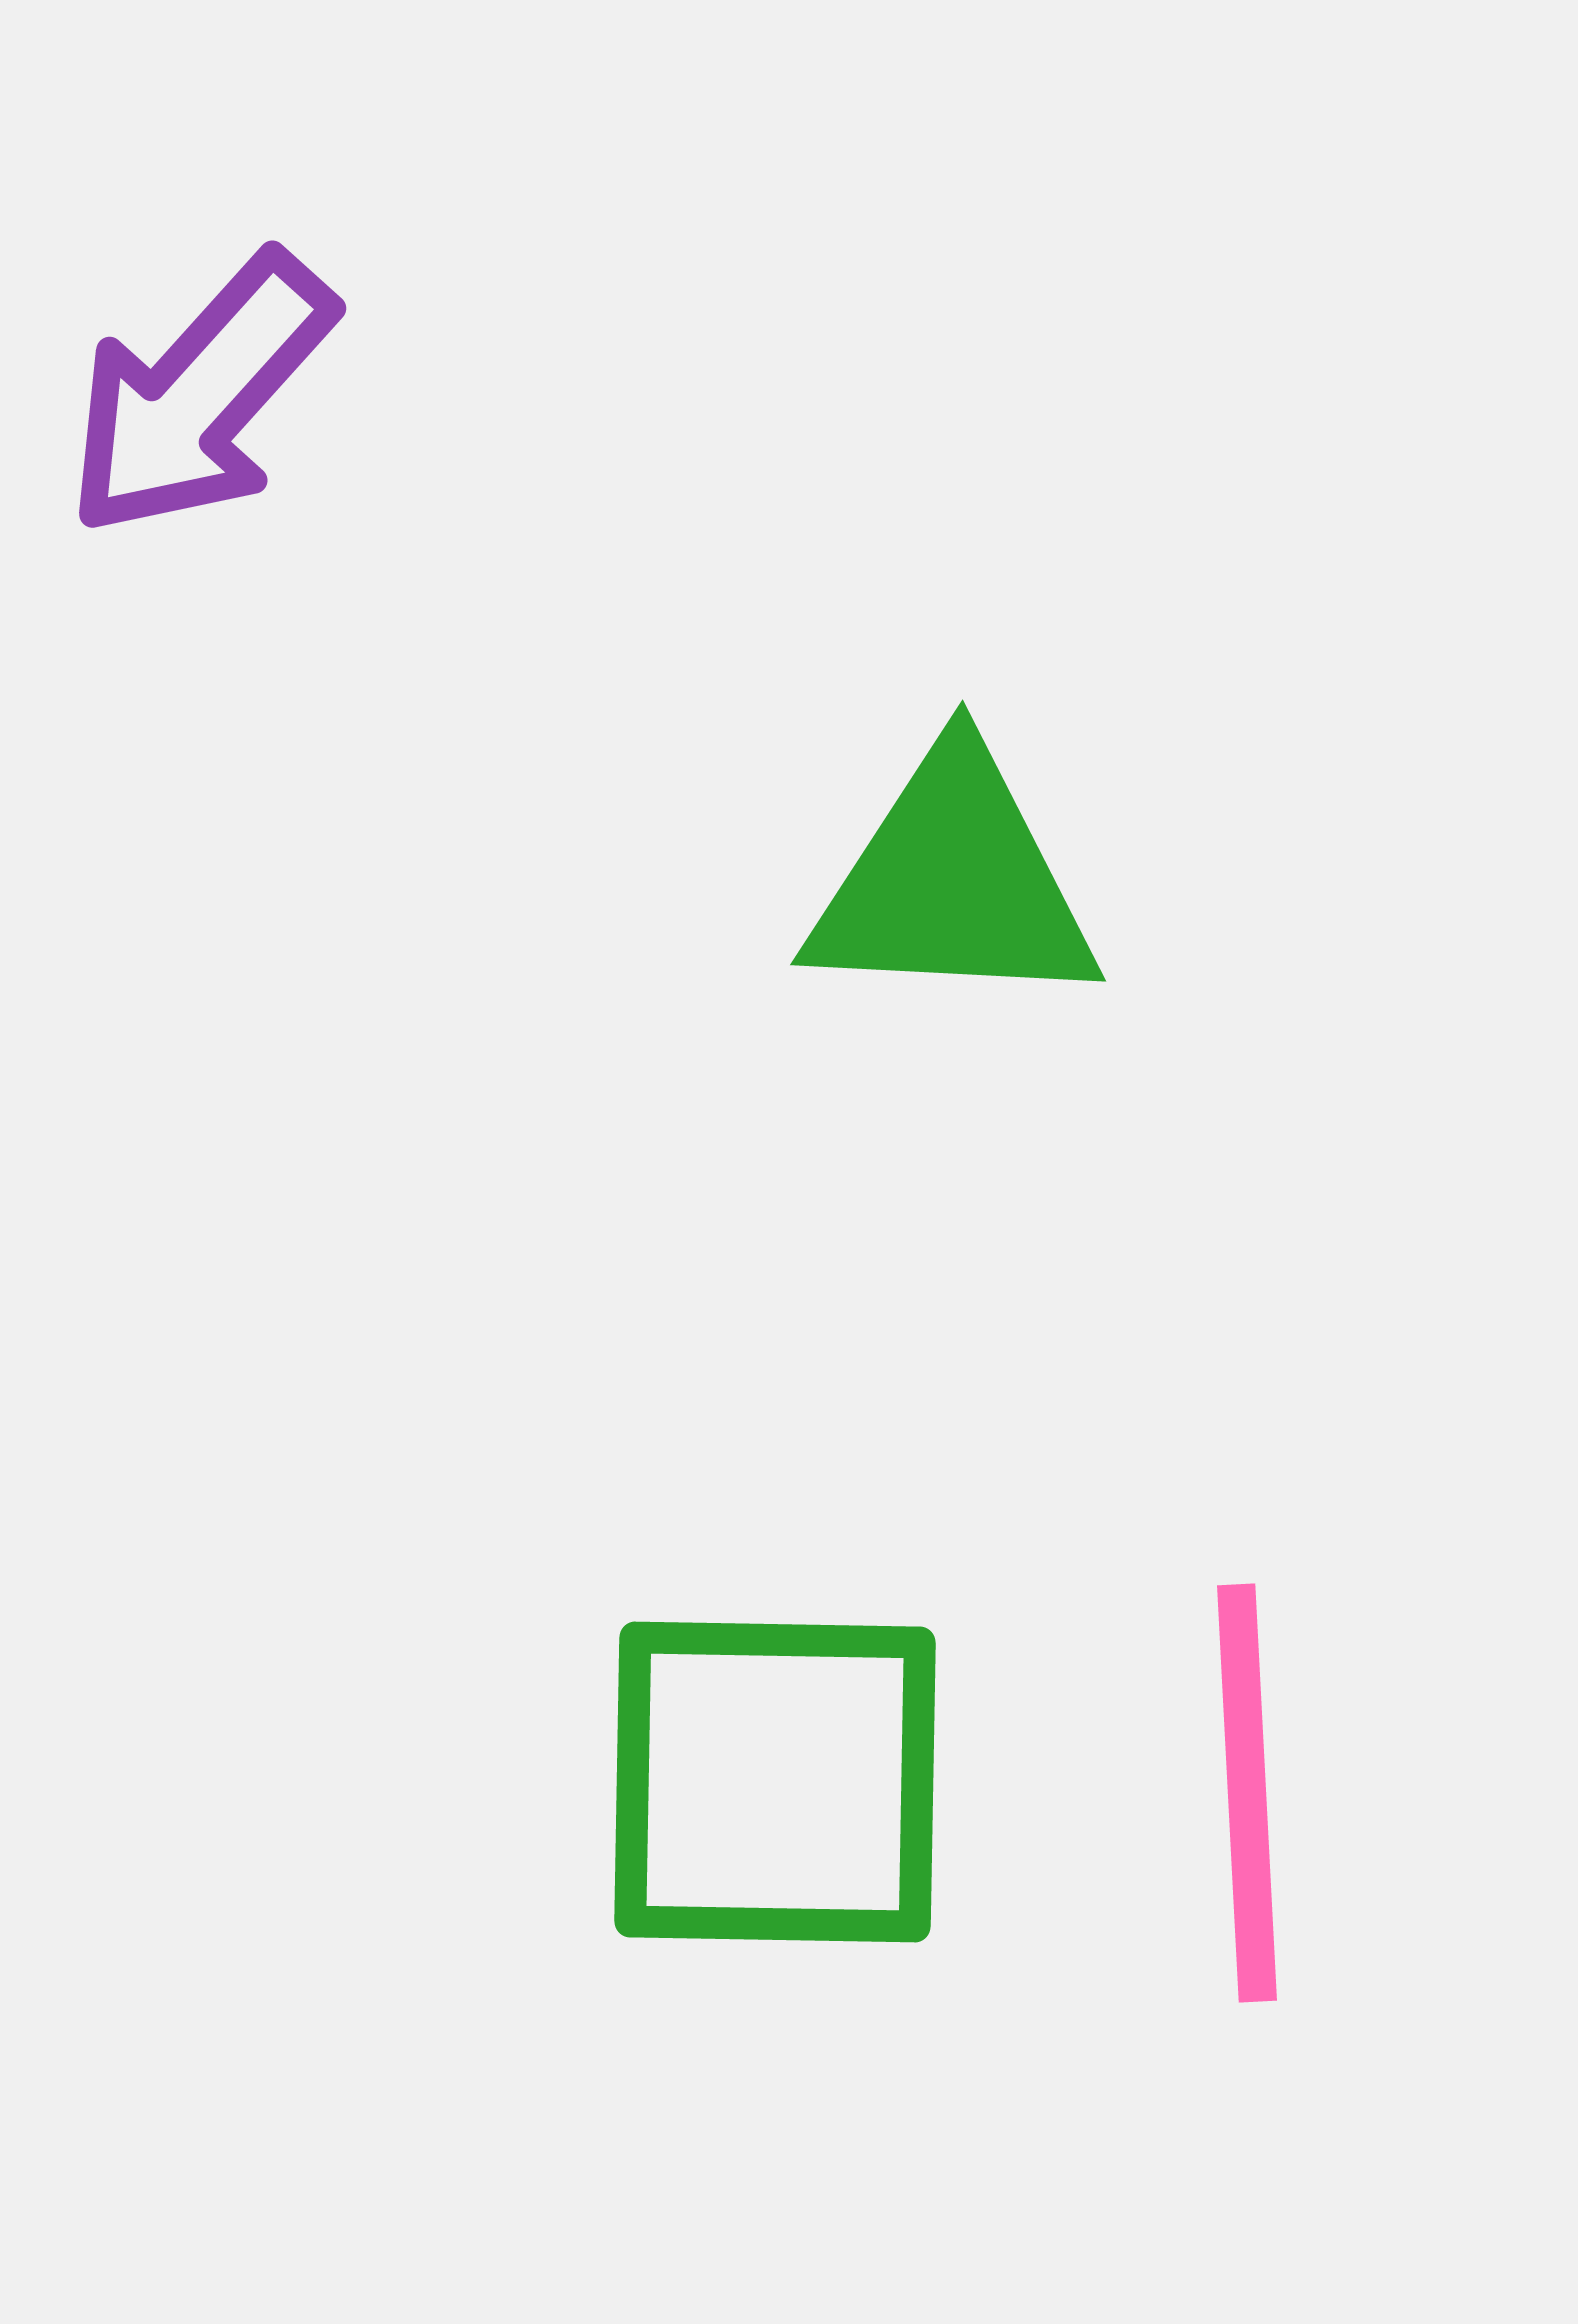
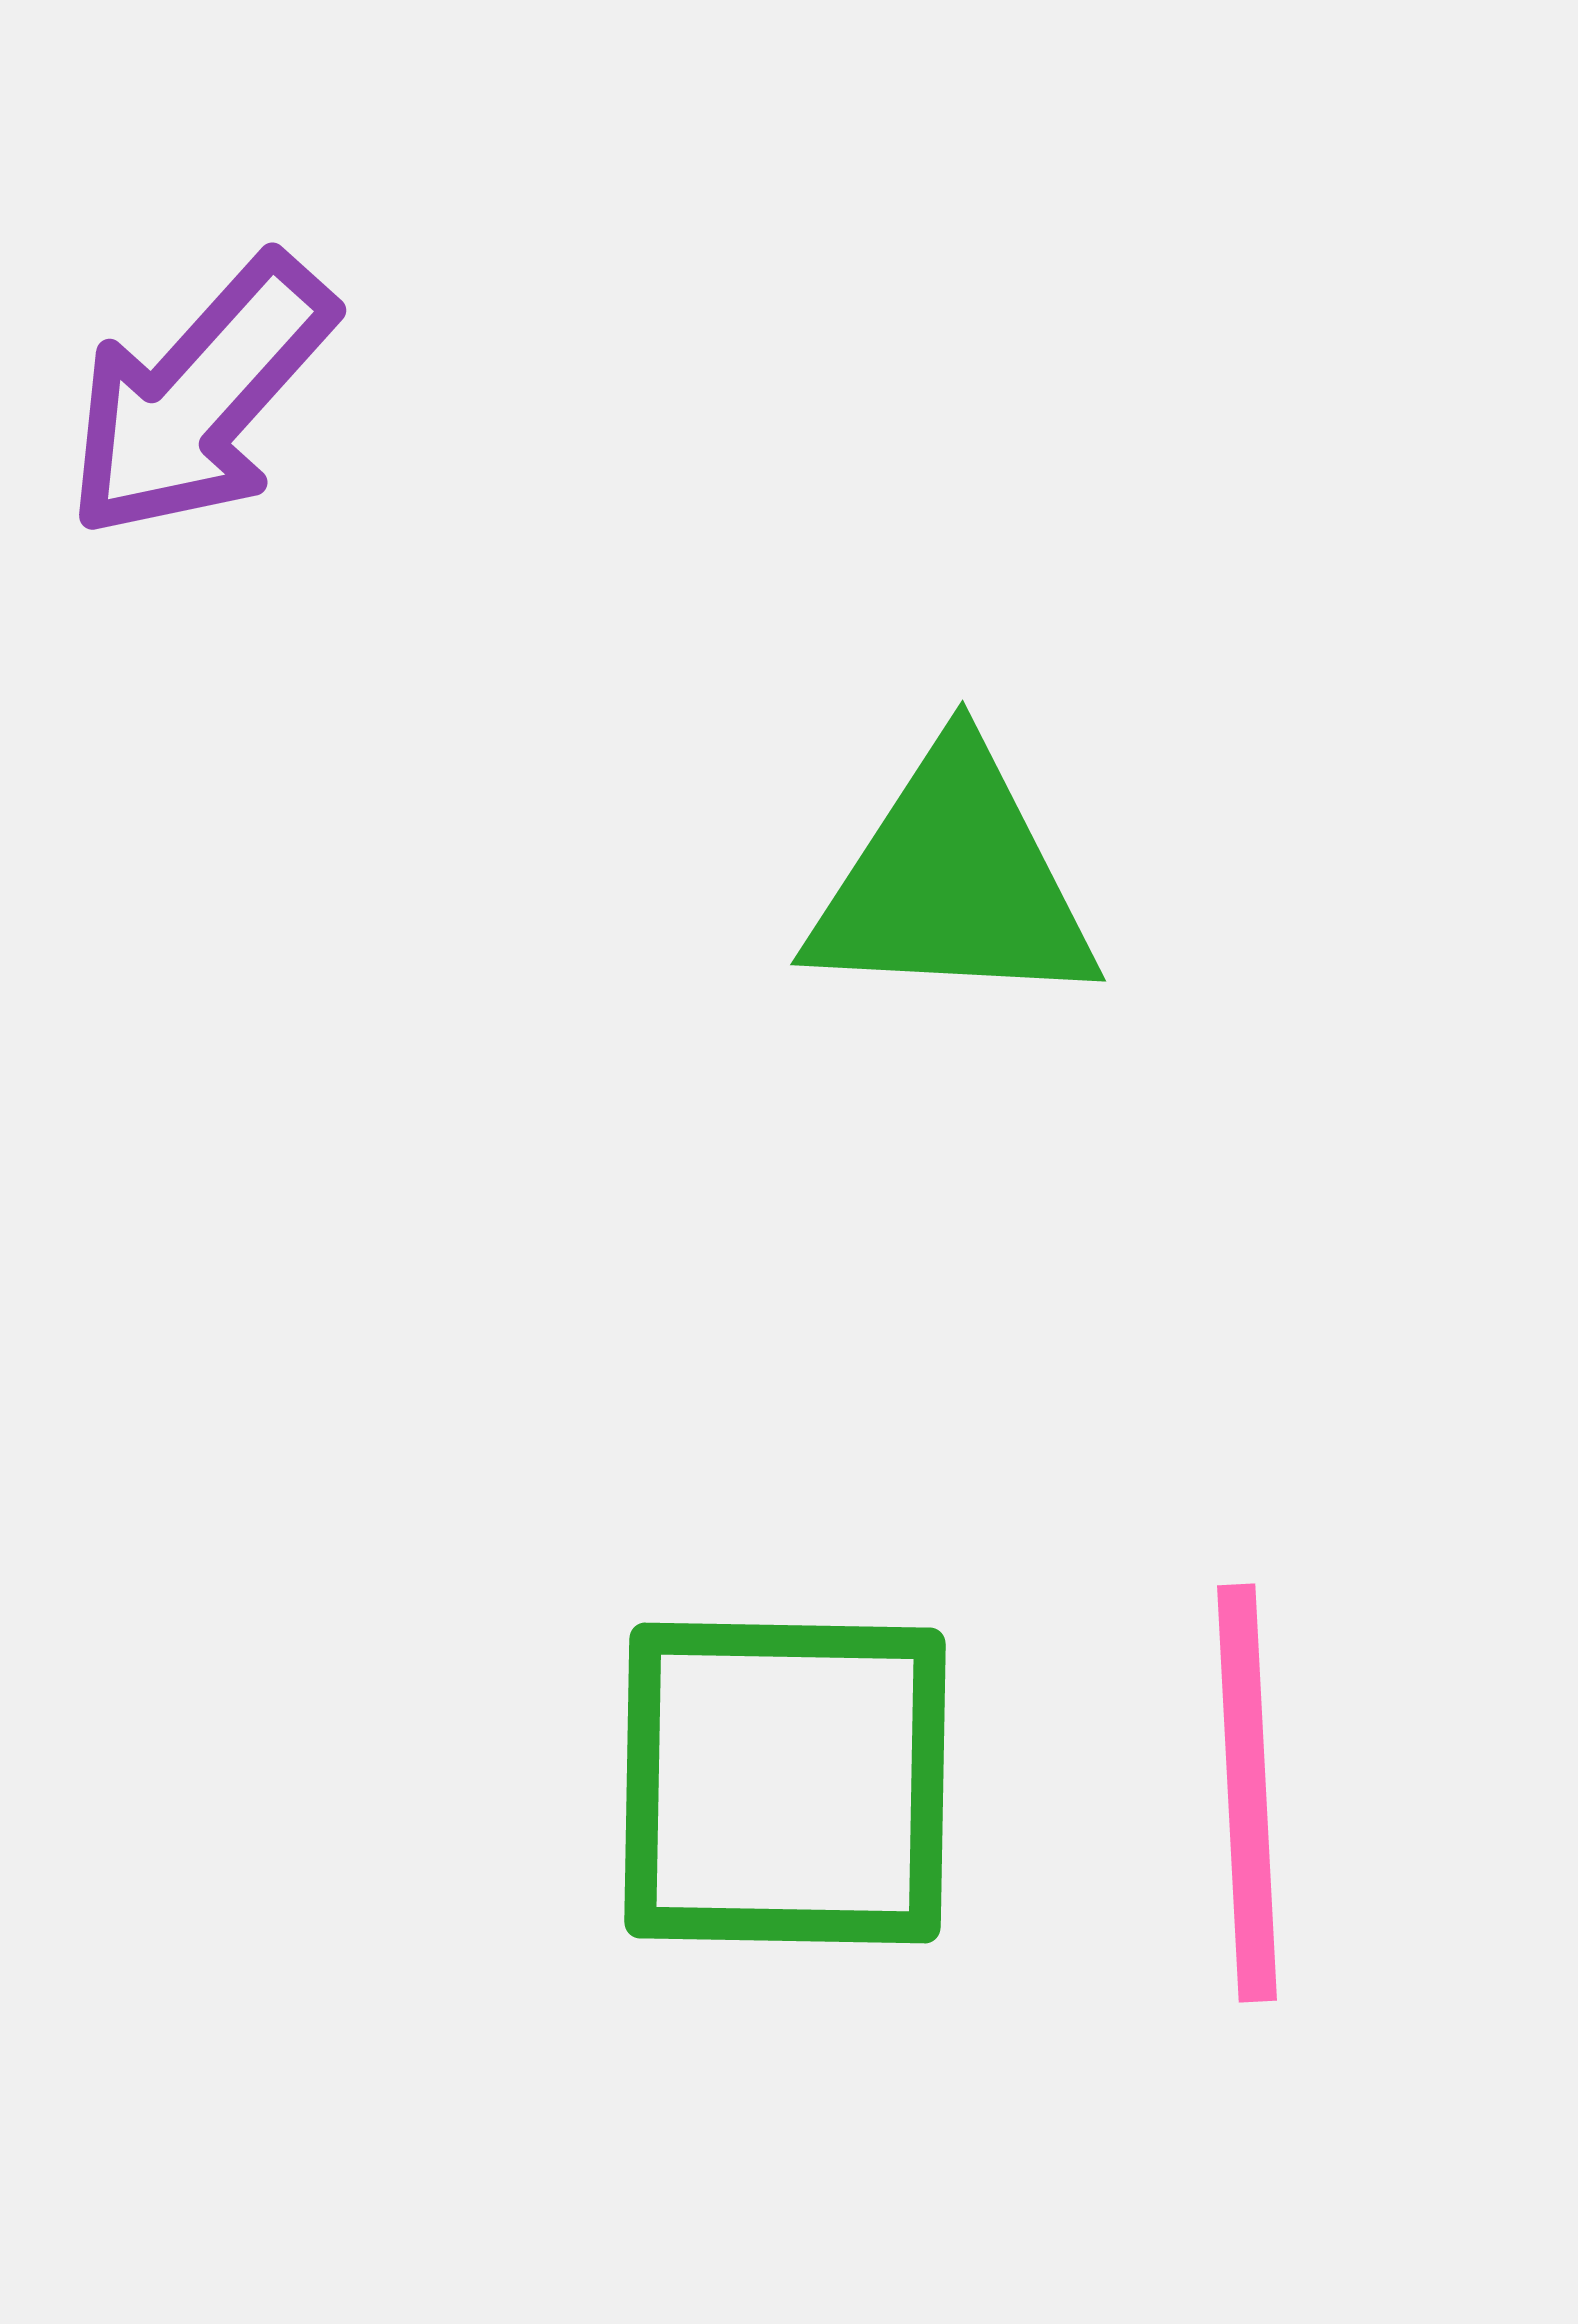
purple arrow: moved 2 px down
green square: moved 10 px right, 1 px down
